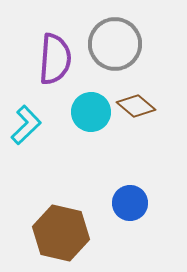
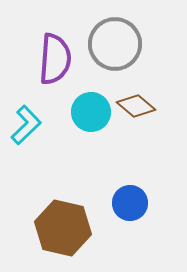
brown hexagon: moved 2 px right, 5 px up
